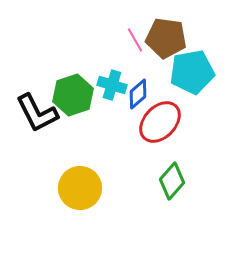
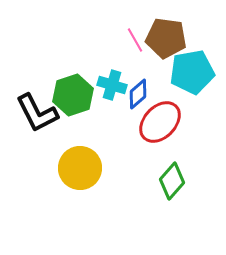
yellow circle: moved 20 px up
